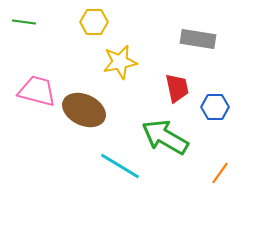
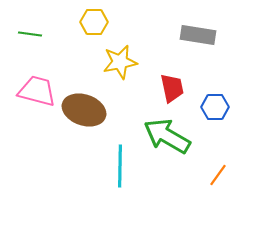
green line: moved 6 px right, 12 px down
gray rectangle: moved 4 px up
red trapezoid: moved 5 px left
brown ellipse: rotated 6 degrees counterclockwise
green arrow: moved 2 px right, 1 px up
cyan line: rotated 60 degrees clockwise
orange line: moved 2 px left, 2 px down
